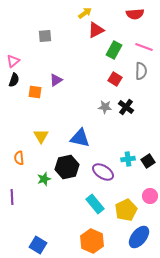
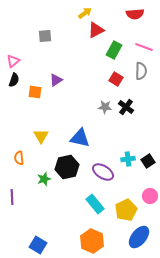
red square: moved 1 px right
